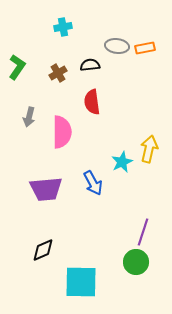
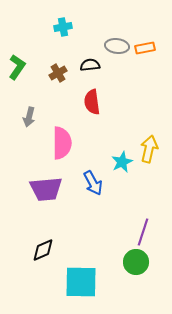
pink semicircle: moved 11 px down
